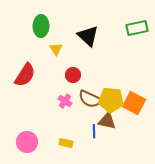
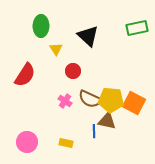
red circle: moved 4 px up
